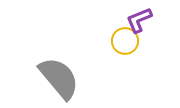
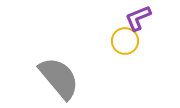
purple L-shape: moved 1 px left, 2 px up
